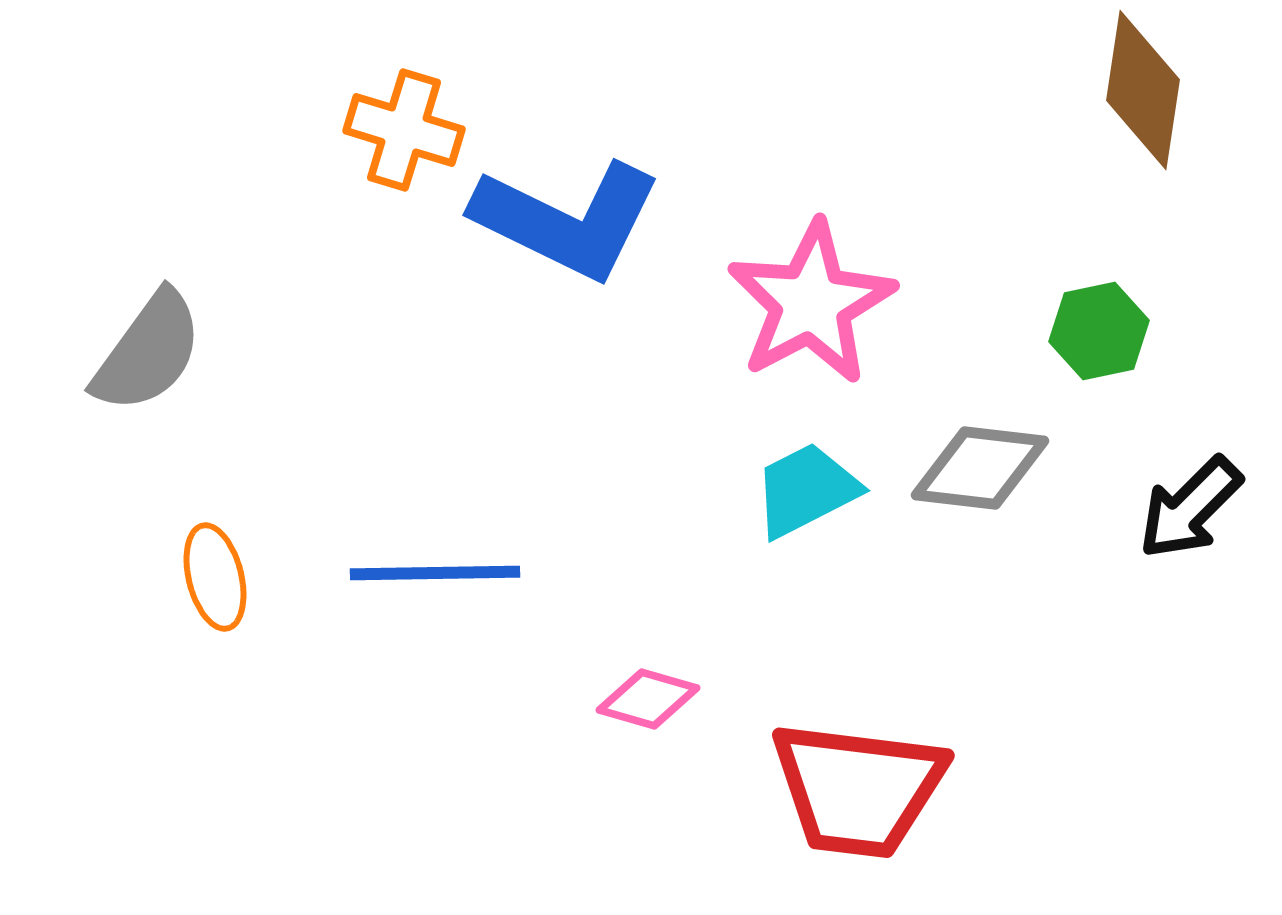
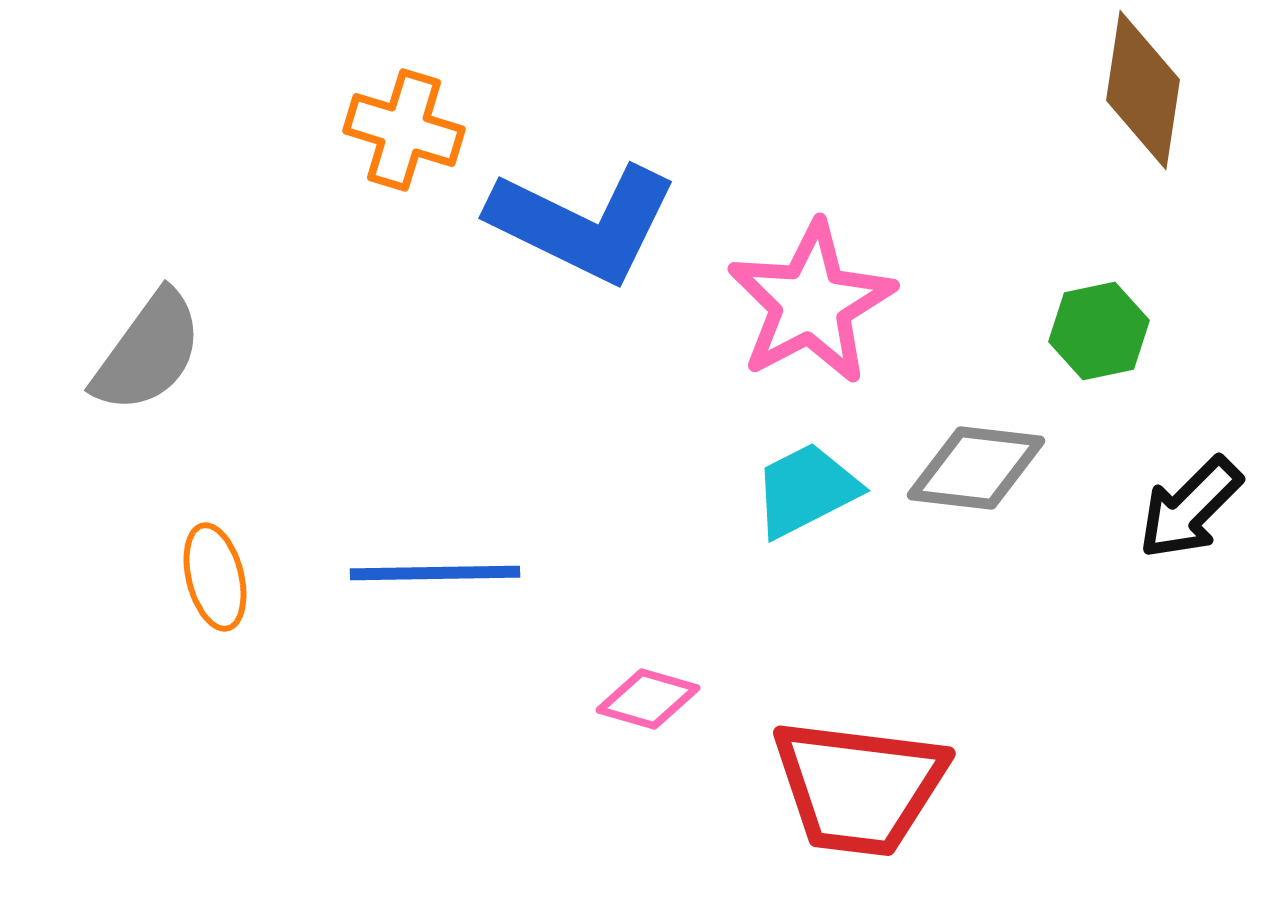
blue L-shape: moved 16 px right, 3 px down
gray diamond: moved 4 px left
red trapezoid: moved 1 px right, 2 px up
